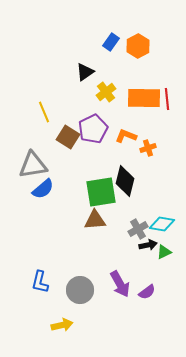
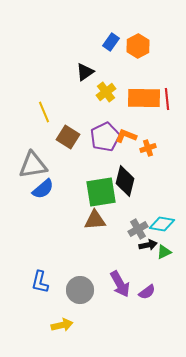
purple pentagon: moved 12 px right, 8 px down
